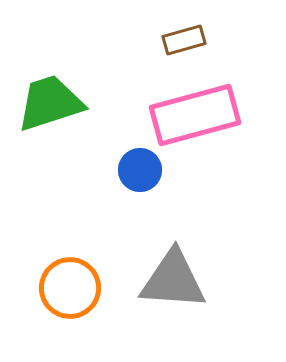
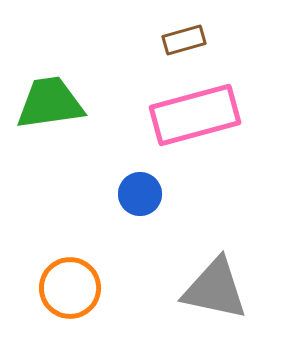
green trapezoid: rotated 10 degrees clockwise
blue circle: moved 24 px down
gray triangle: moved 42 px right, 9 px down; rotated 8 degrees clockwise
